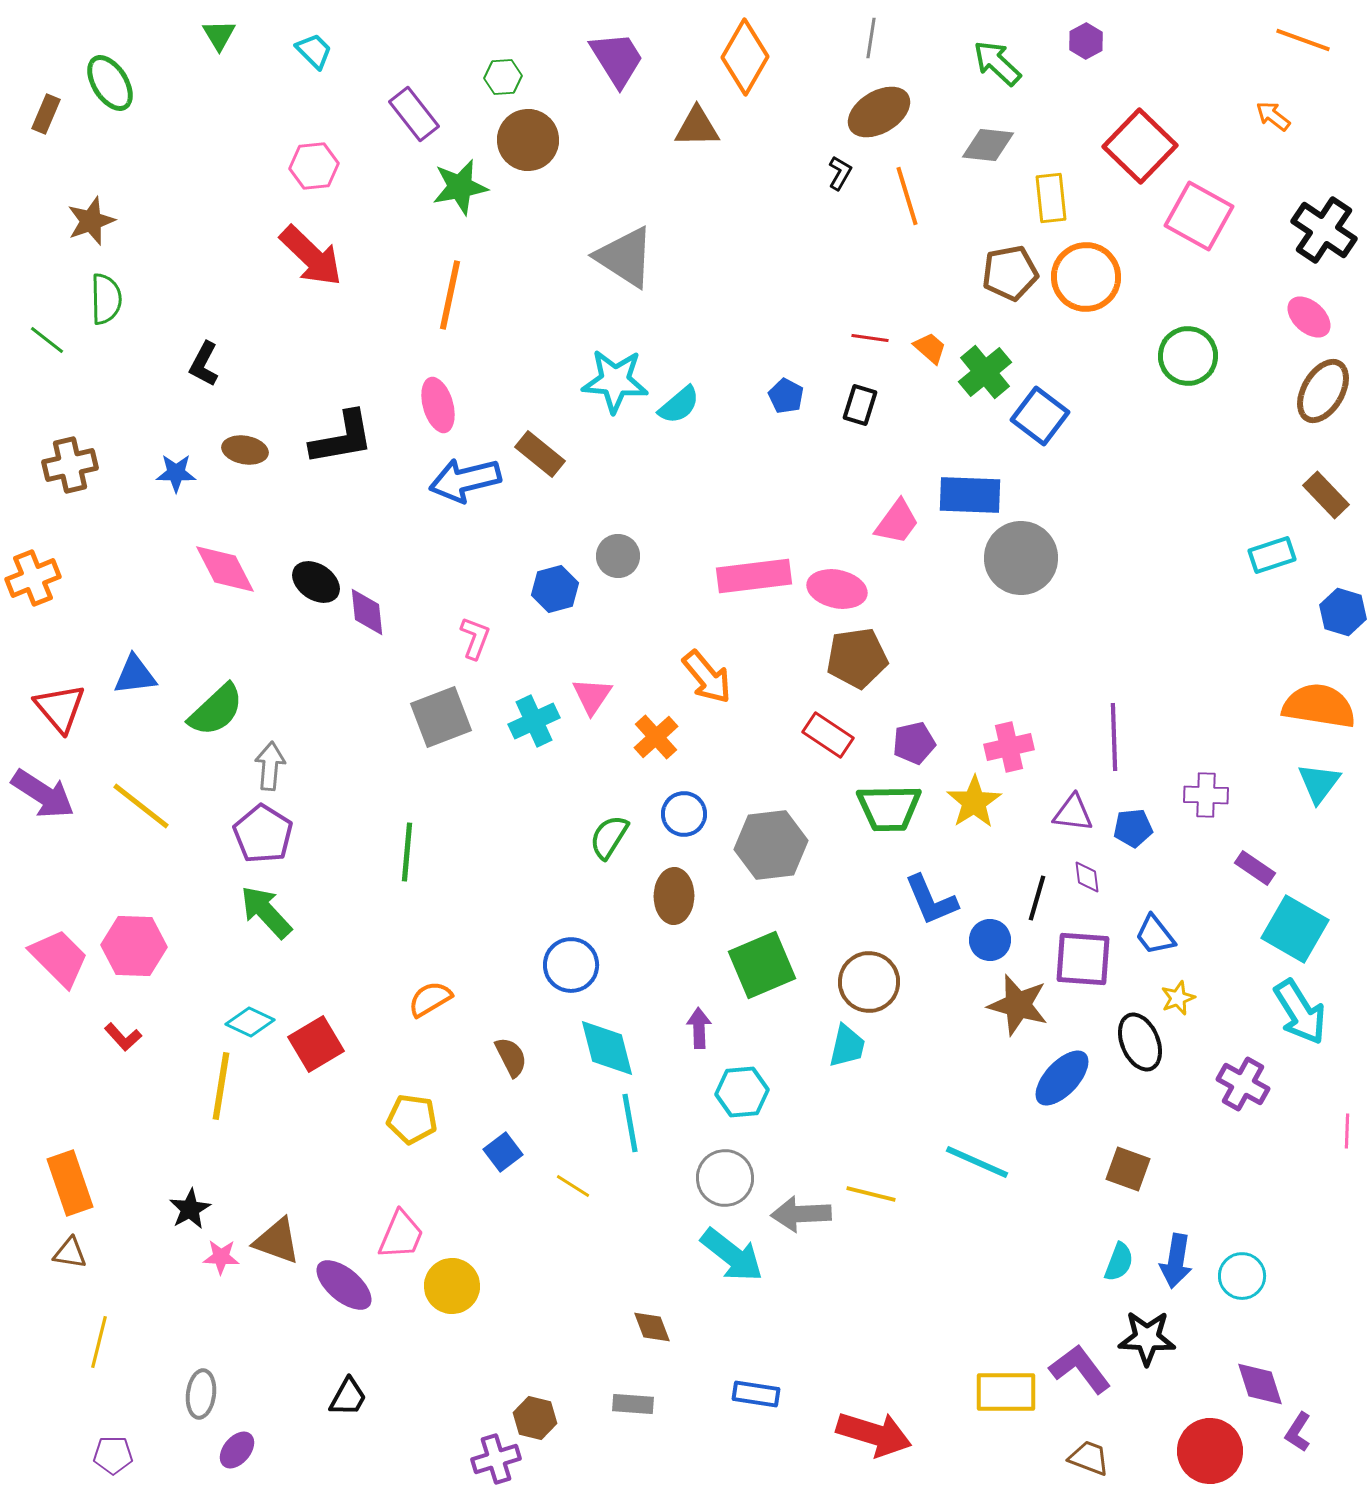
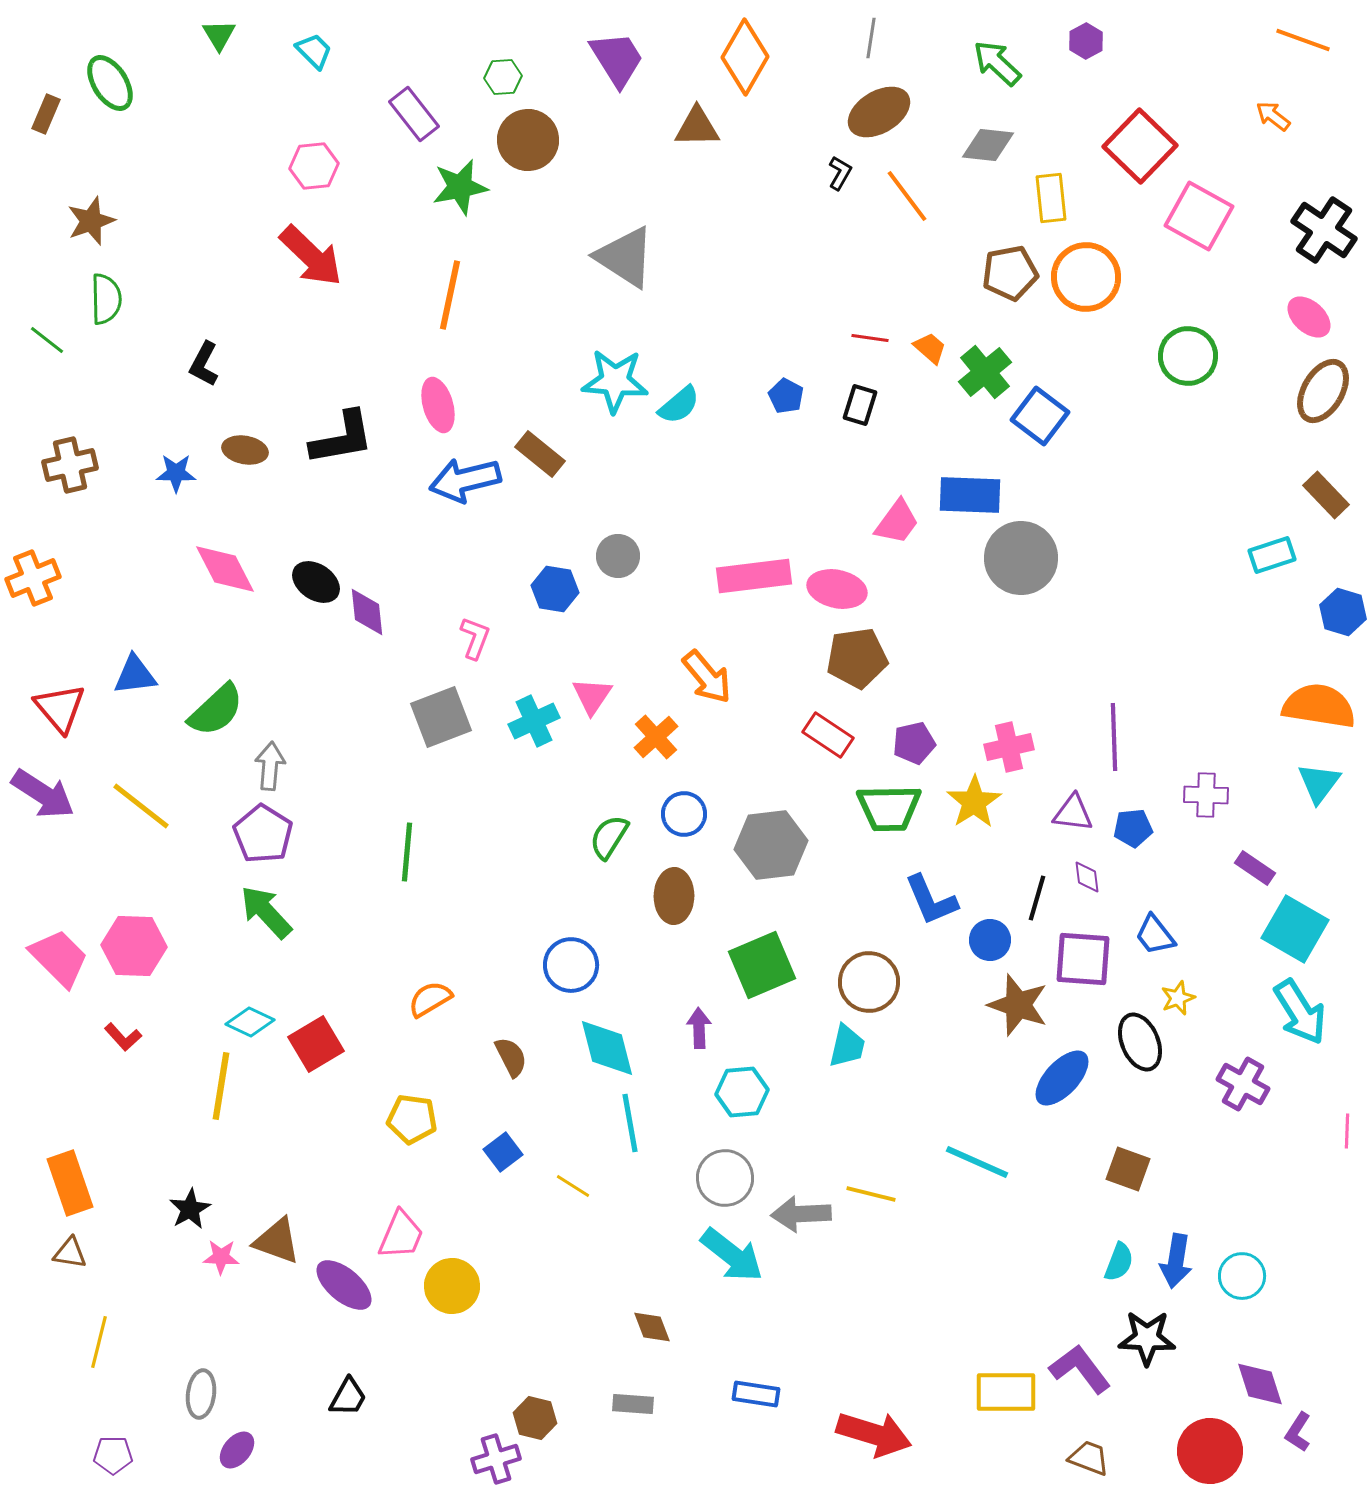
orange line at (907, 196): rotated 20 degrees counterclockwise
blue hexagon at (555, 589): rotated 24 degrees clockwise
brown star at (1018, 1005): rotated 4 degrees clockwise
